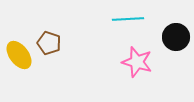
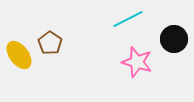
cyan line: rotated 24 degrees counterclockwise
black circle: moved 2 px left, 2 px down
brown pentagon: moved 1 px right; rotated 15 degrees clockwise
